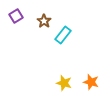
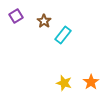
orange star: rotated 21 degrees clockwise
